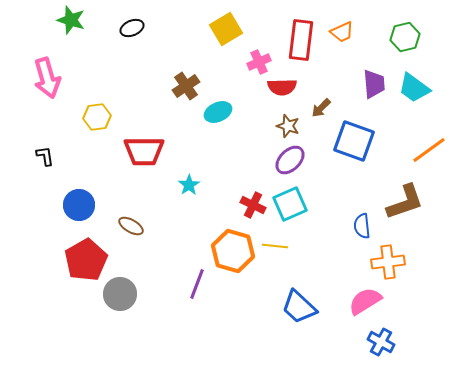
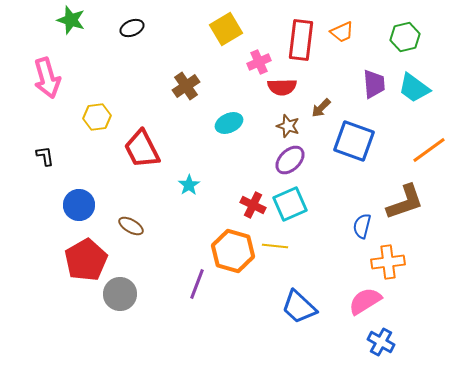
cyan ellipse: moved 11 px right, 11 px down
red trapezoid: moved 2 px left, 2 px up; rotated 63 degrees clockwise
blue semicircle: rotated 20 degrees clockwise
